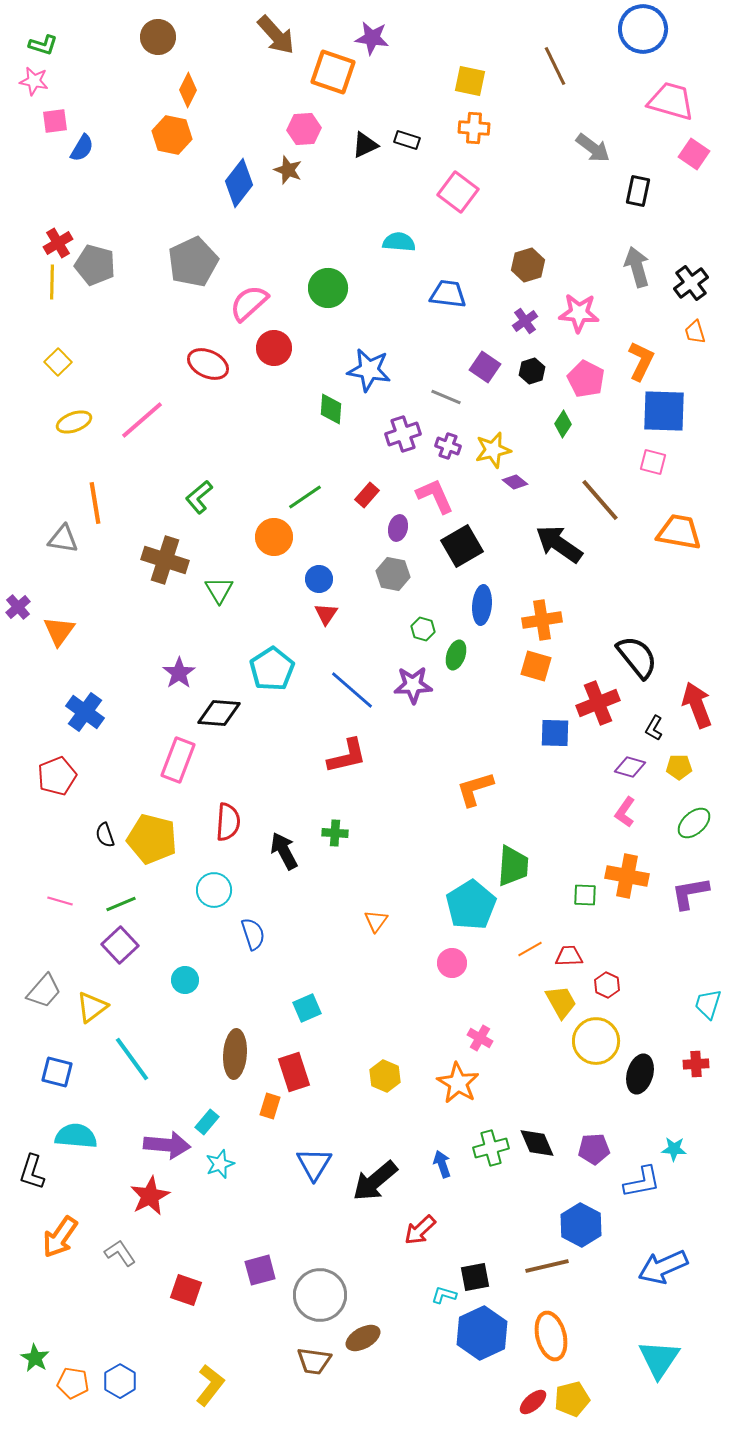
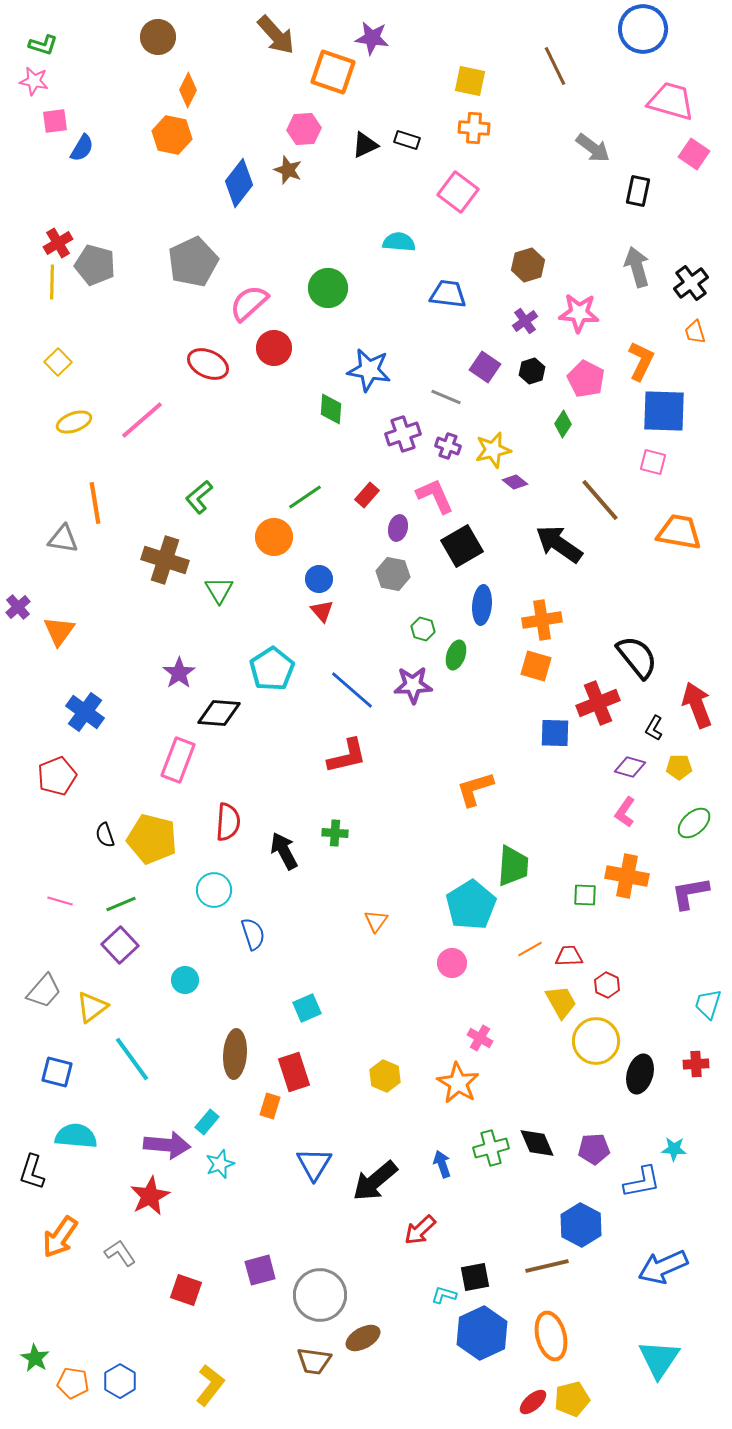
red triangle at (326, 614): moved 4 px left, 3 px up; rotated 15 degrees counterclockwise
